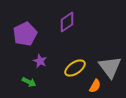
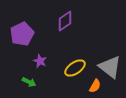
purple diamond: moved 2 px left, 1 px up
purple pentagon: moved 3 px left
gray triangle: rotated 15 degrees counterclockwise
